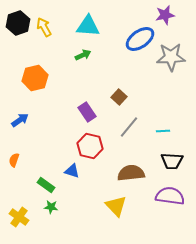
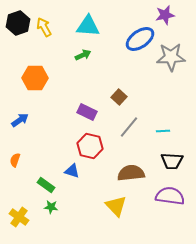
orange hexagon: rotated 15 degrees clockwise
purple rectangle: rotated 30 degrees counterclockwise
orange semicircle: moved 1 px right
